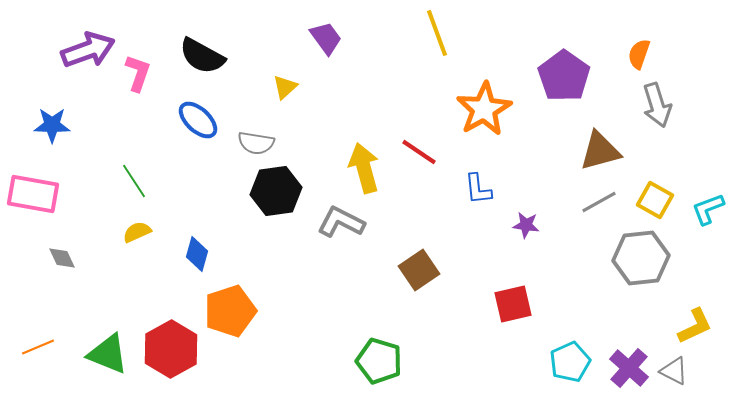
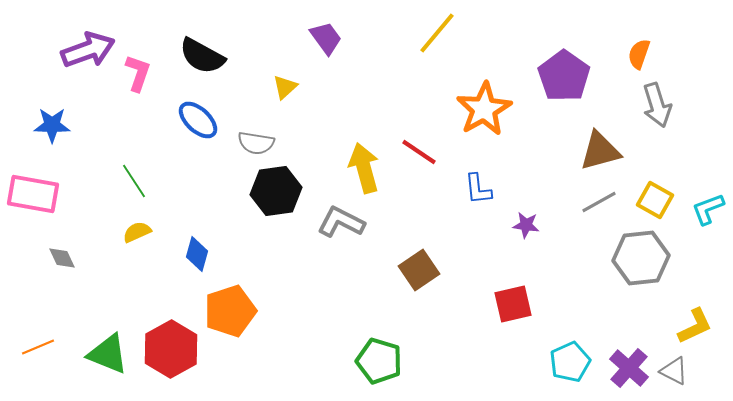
yellow line: rotated 60 degrees clockwise
